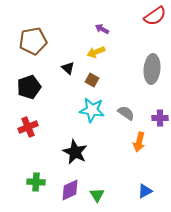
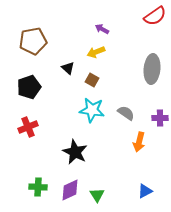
green cross: moved 2 px right, 5 px down
